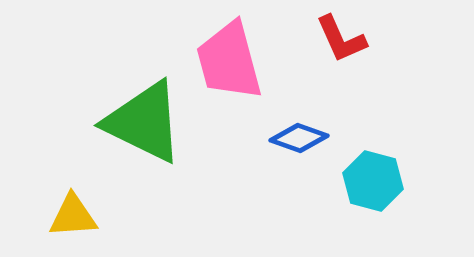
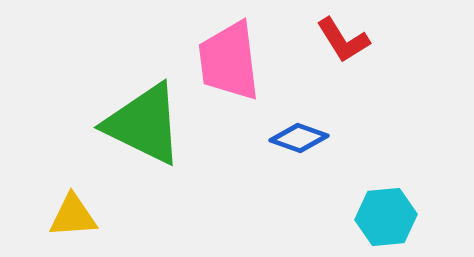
red L-shape: moved 2 px right, 1 px down; rotated 8 degrees counterclockwise
pink trapezoid: rotated 8 degrees clockwise
green triangle: moved 2 px down
cyan hexagon: moved 13 px right, 36 px down; rotated 20 degrees counterclockwise
